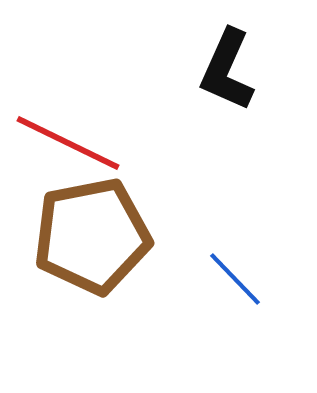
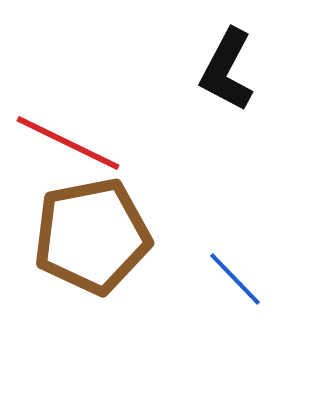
black L-shape: rotated 4 degrees clockwise
